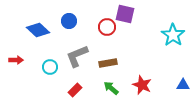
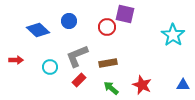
red rectangle: moved 4 px right, 10 px up
